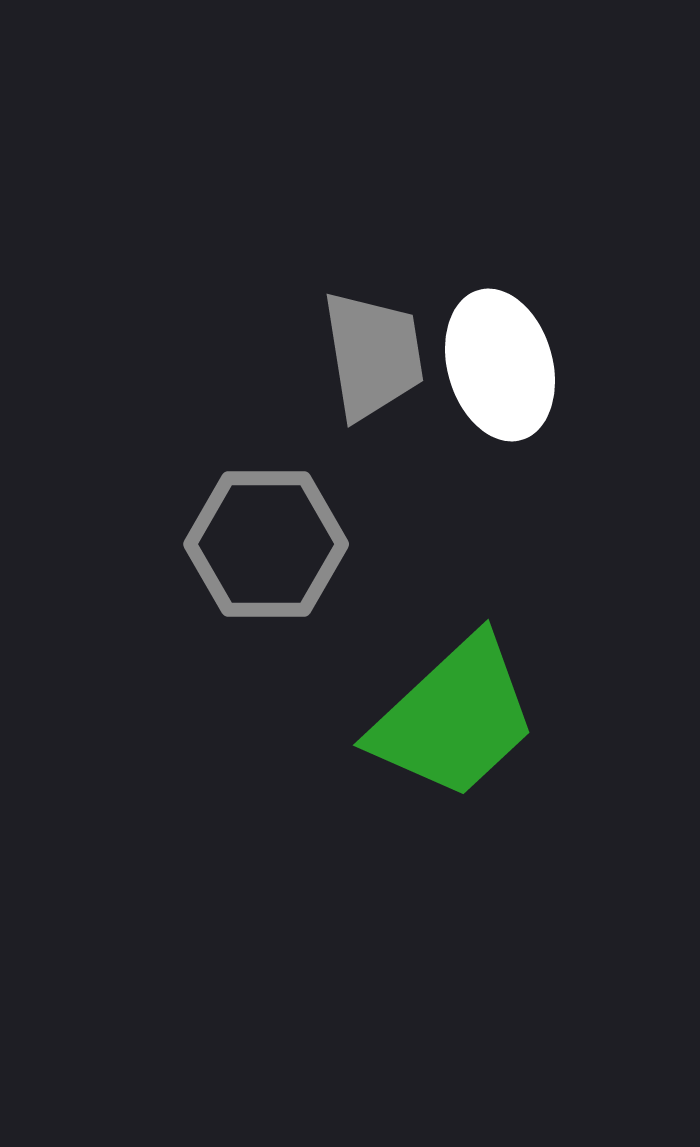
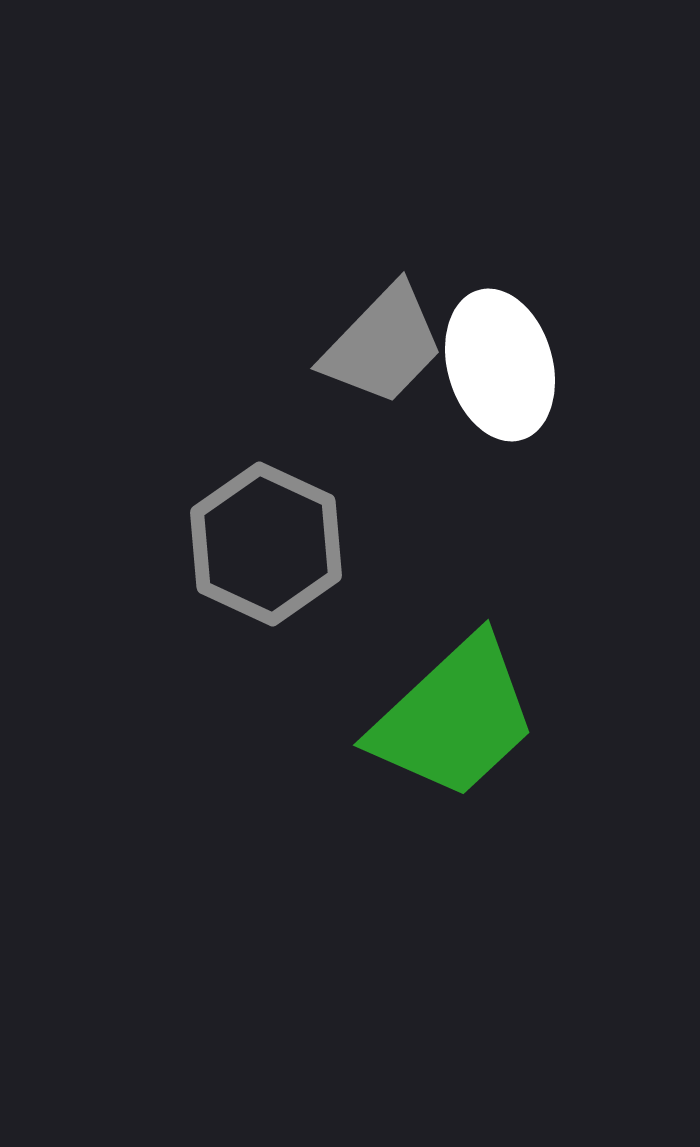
gray trapezoid: moved 10 px right, 10 px up; rotated 53 degrees clockwise
gray hexagon: rotated 25 degrees clockwise
